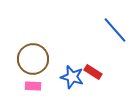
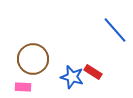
pink rectangle: moved 10 px left, 1 px down
